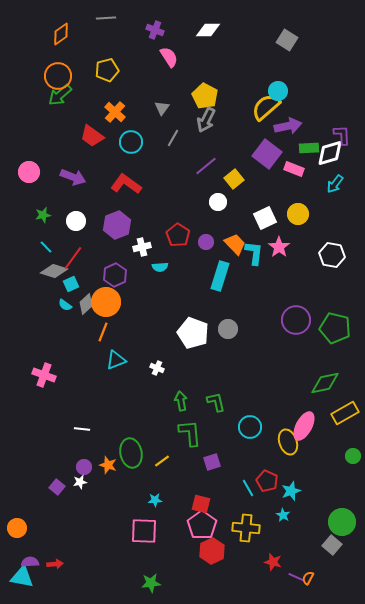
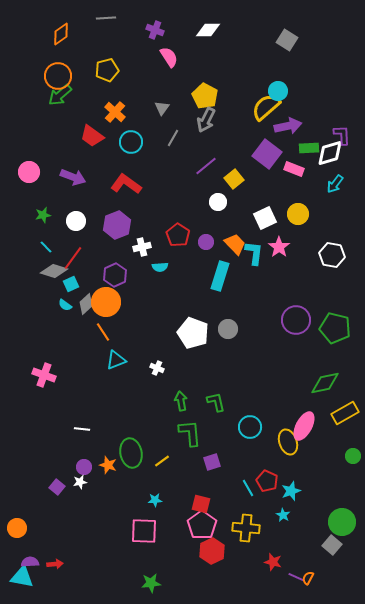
orange line at (103, 332): rotated 54 degrees counterclockwise
